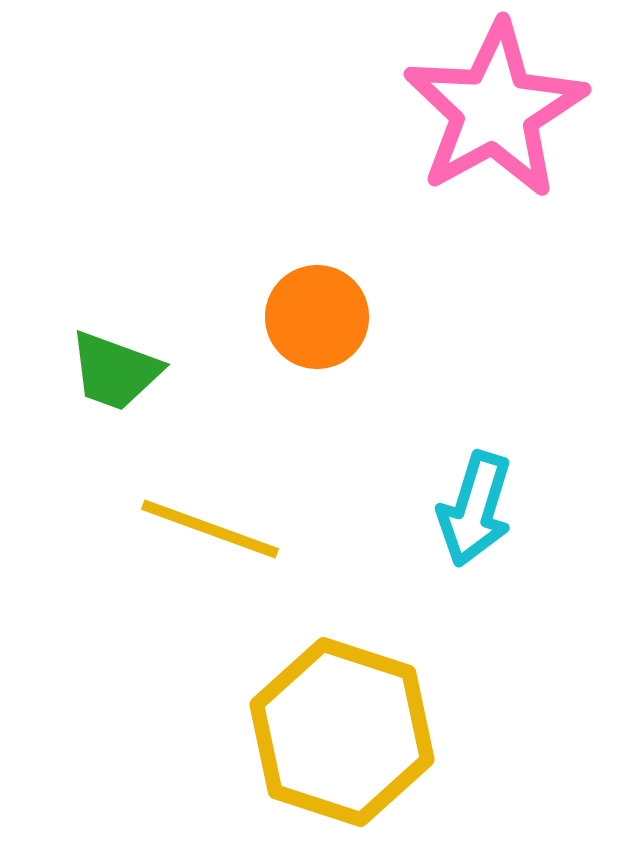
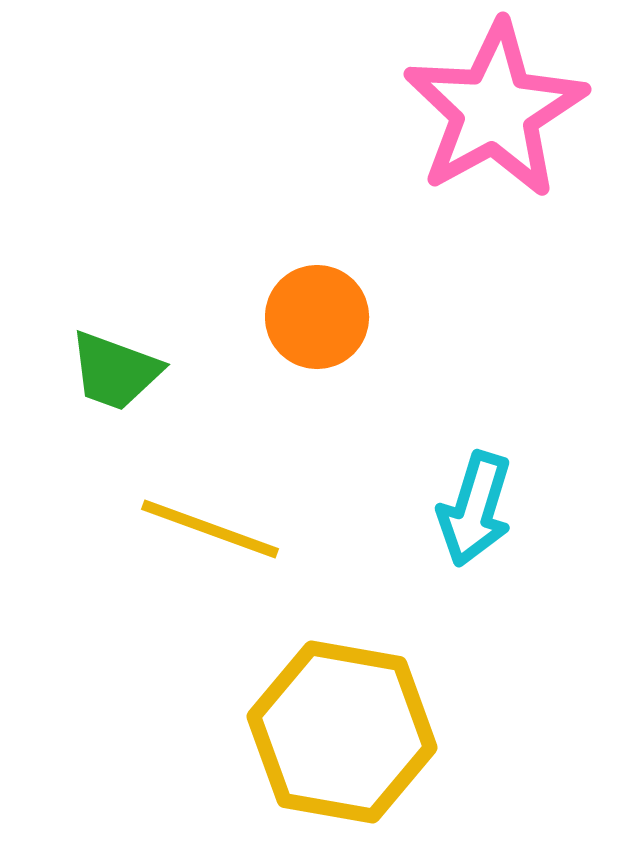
yellow hexagon: rotated 8 degrees counterclockwise
